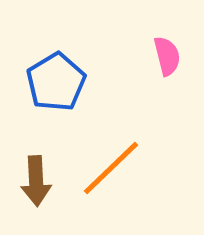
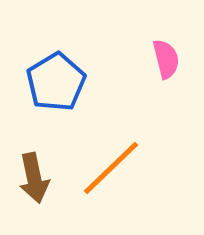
pink semicircle: moved 1 px left, 3 px down
brown arrow: moved 2 px left, 3 px up; rotated 9 degrees counterclockwise
